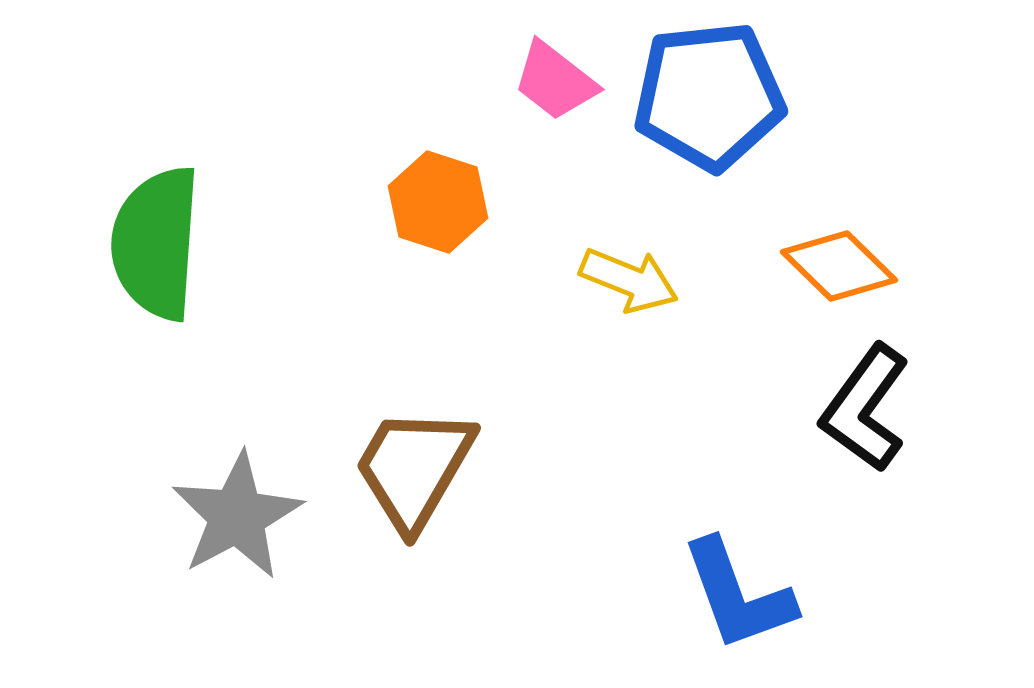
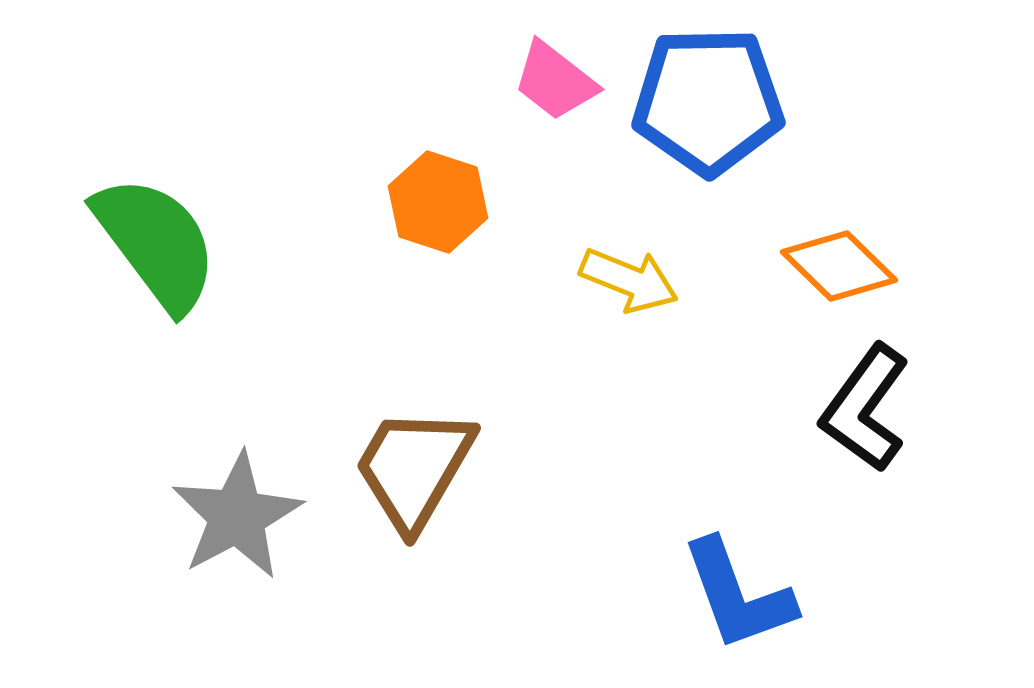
blue pentagon: moved 1 px left, 5 px down; rotated 5 degrees clockwise
green semicircle: rotated 139 degrees clockwise
